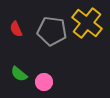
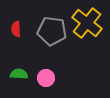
red semicircle: rotated 21 degrees clockwise
green semicircle: rotated 144 degrees clockwise
pink circle: moved 2 px right, 4 px up
